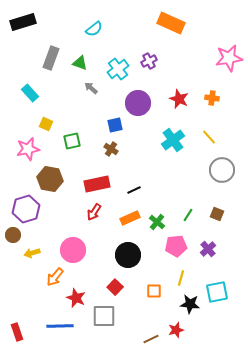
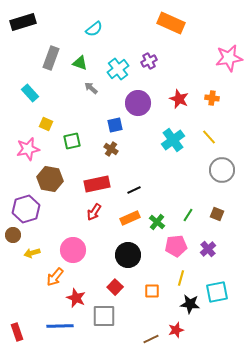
orange square at (154, 291): moved 2 px left
